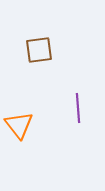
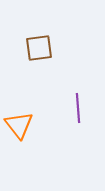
brown square: moved 2 px up
